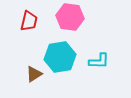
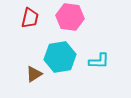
red trapezoid: moved 1 px right, 3 px up
